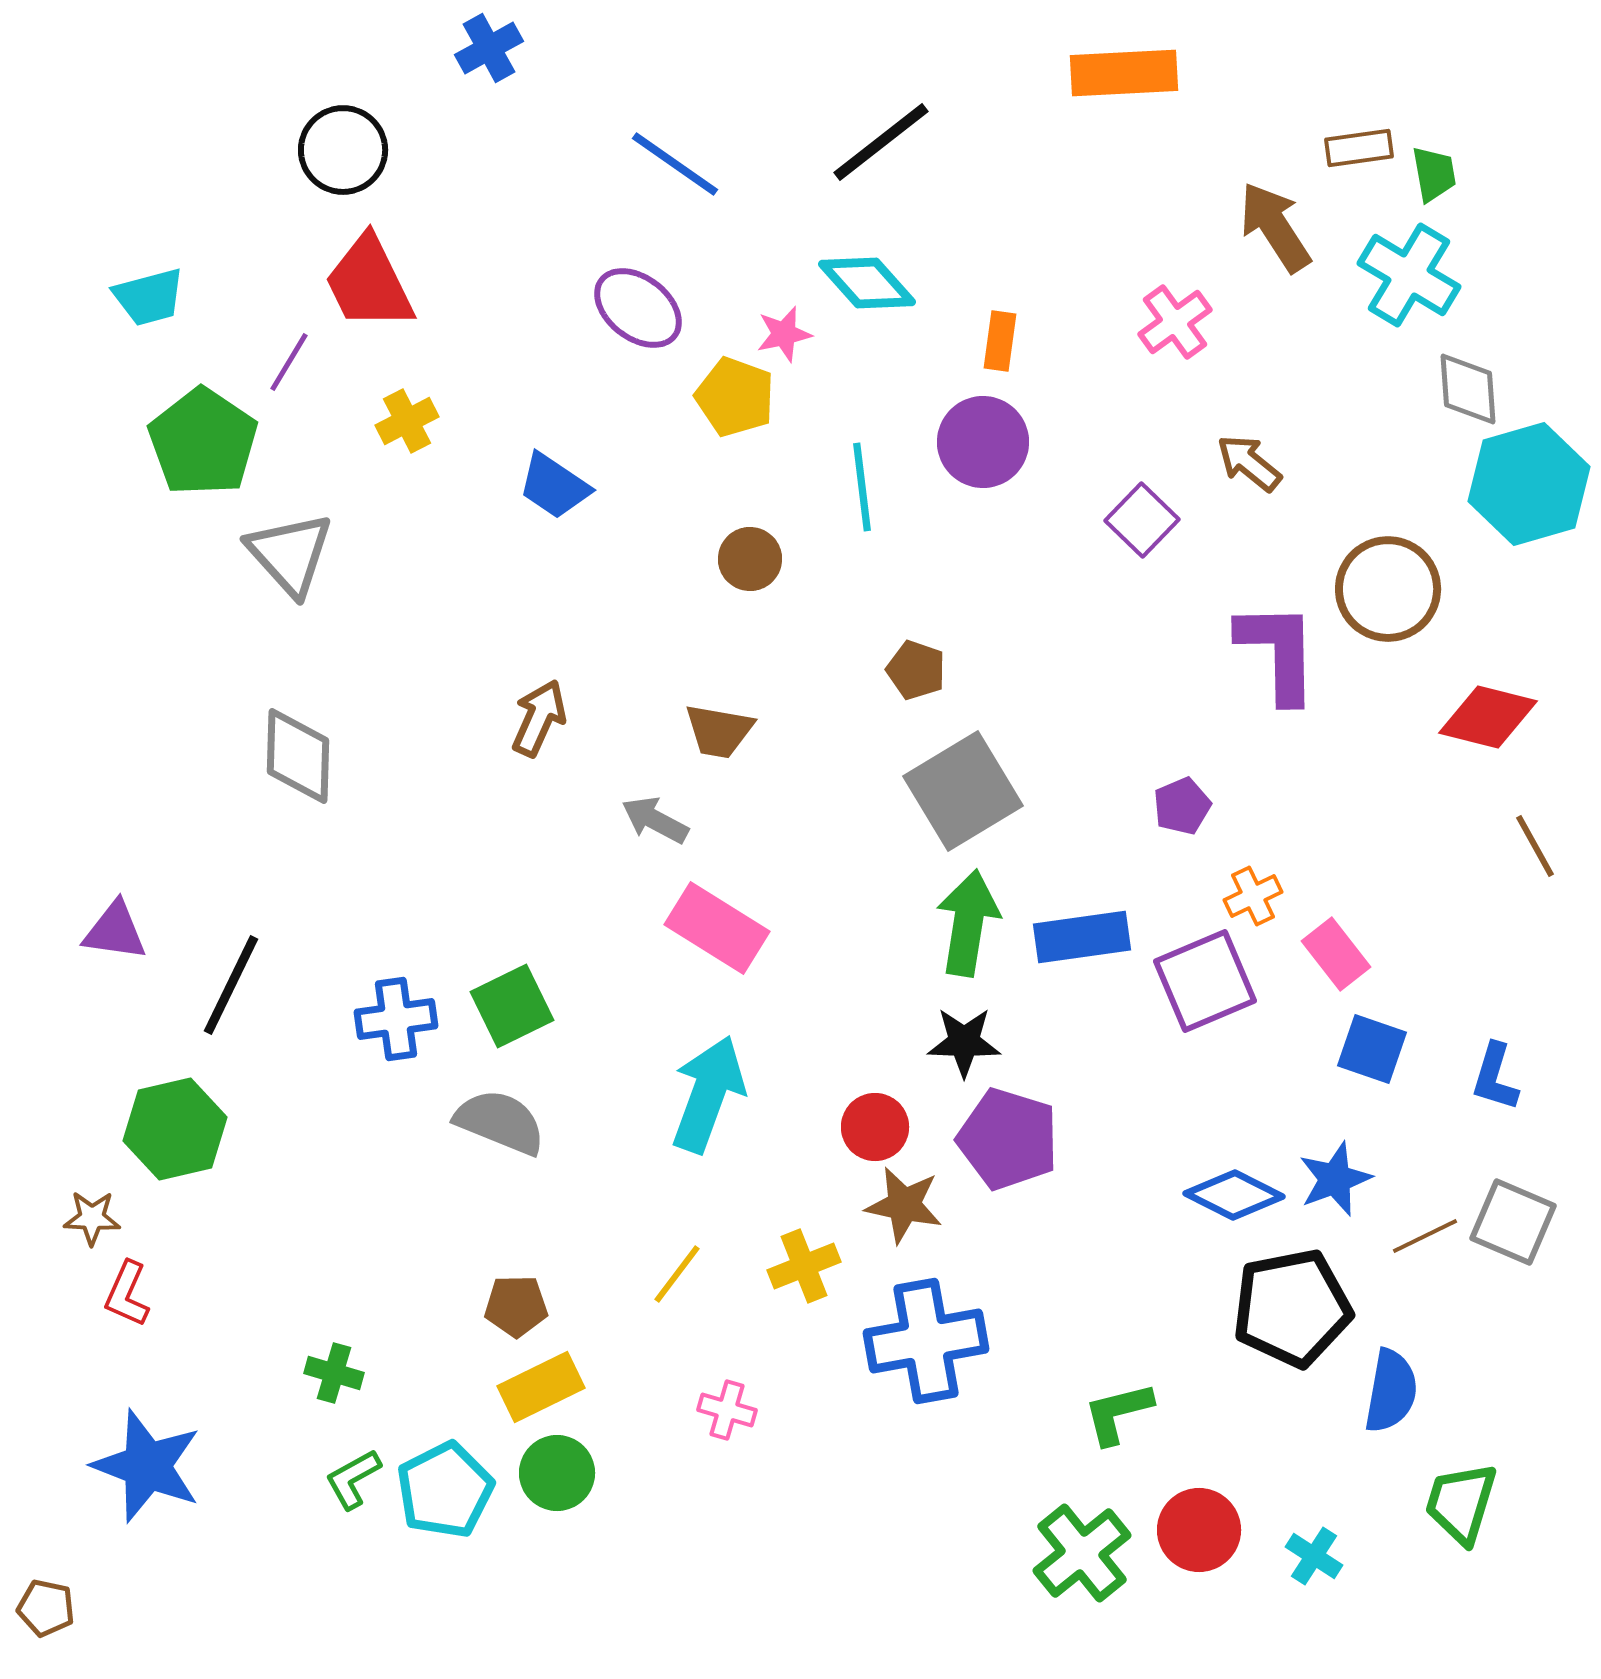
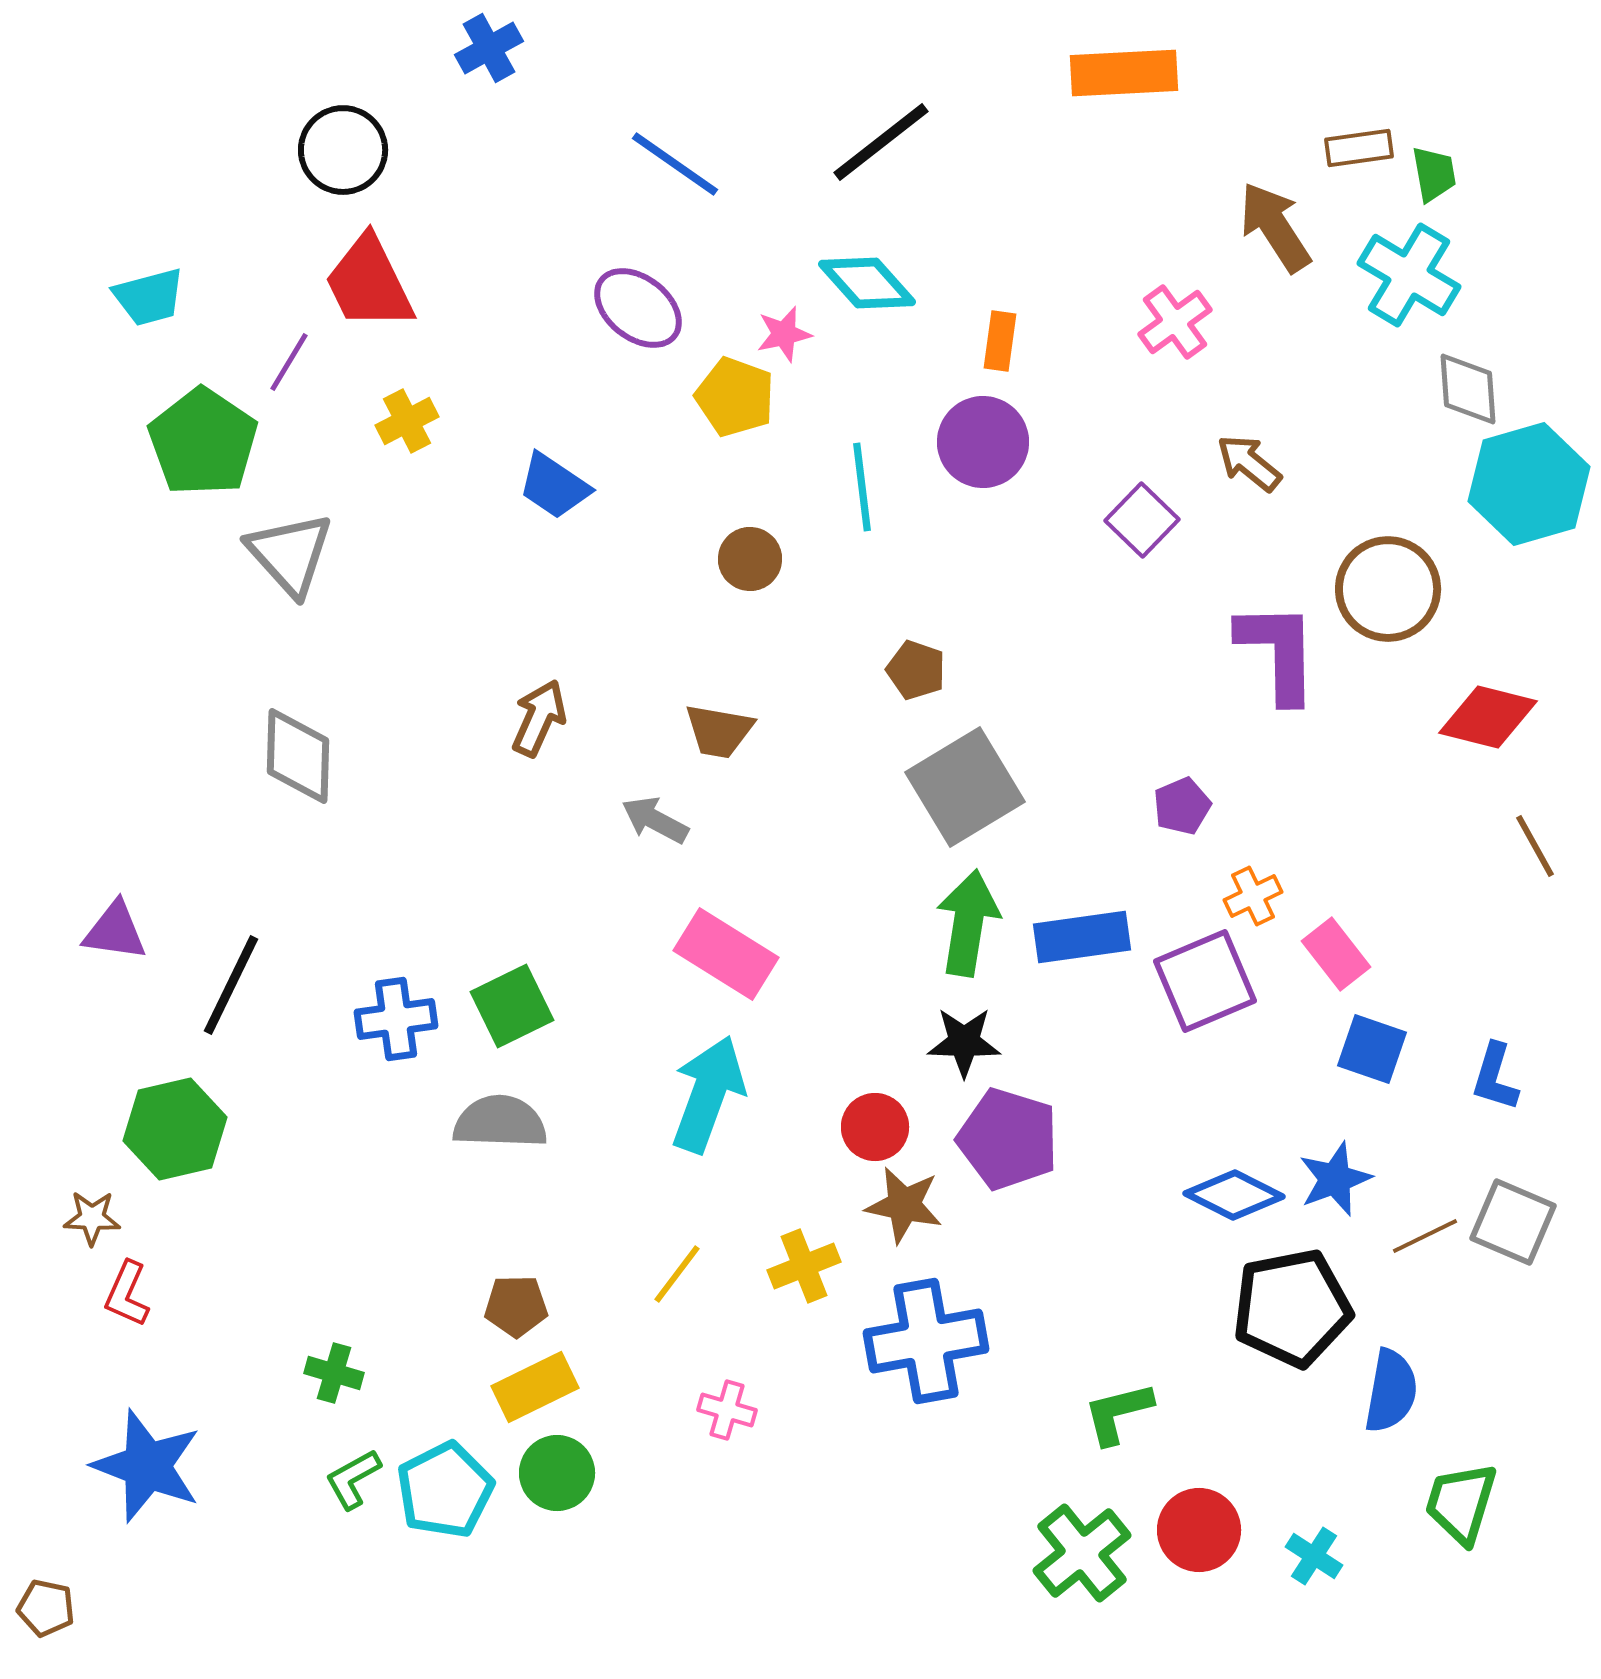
gray square at (963, 791): moved 2 px right, 4 px up
pink rectangle at (717, 928): moved 9 px right, 26 px down
gray semicircle at (500, 1122): rotated 20 degrees counterclockwise
yellow rectangle at (541, 1387): moved 6 px left
